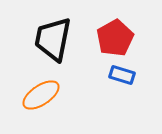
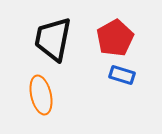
orange ellipse: rotated 69 degrees counterclockwise
